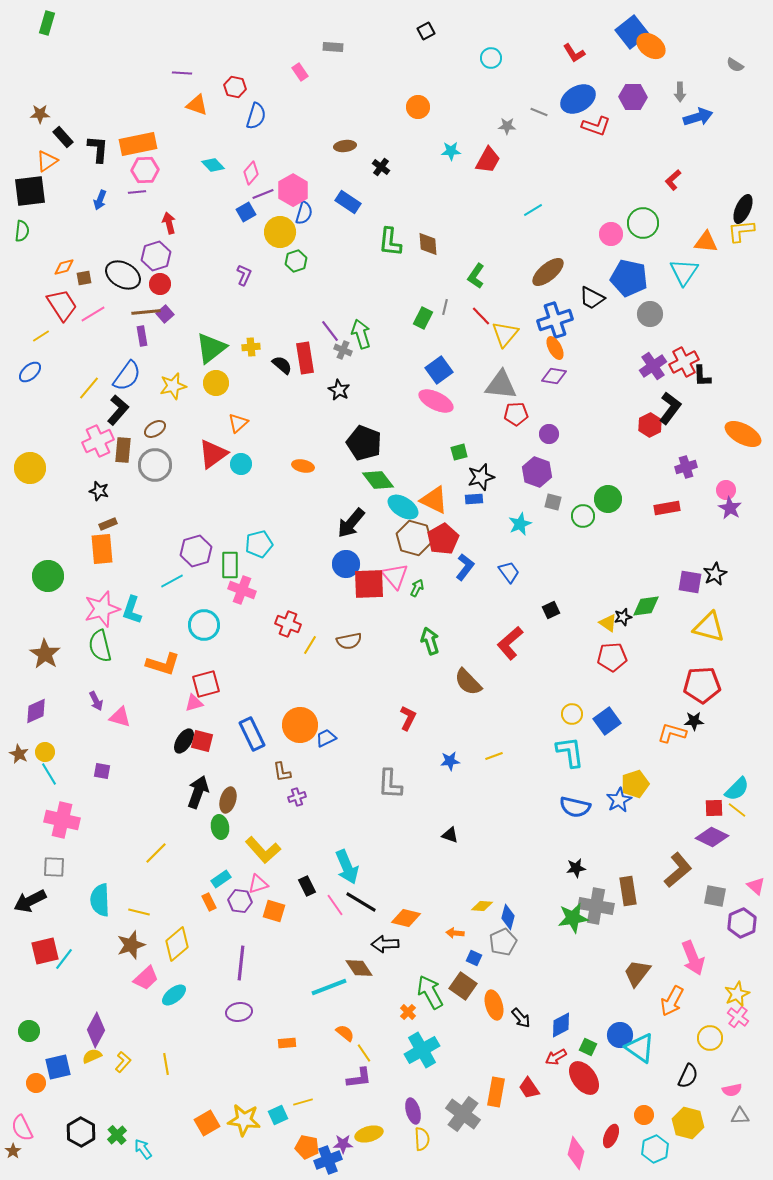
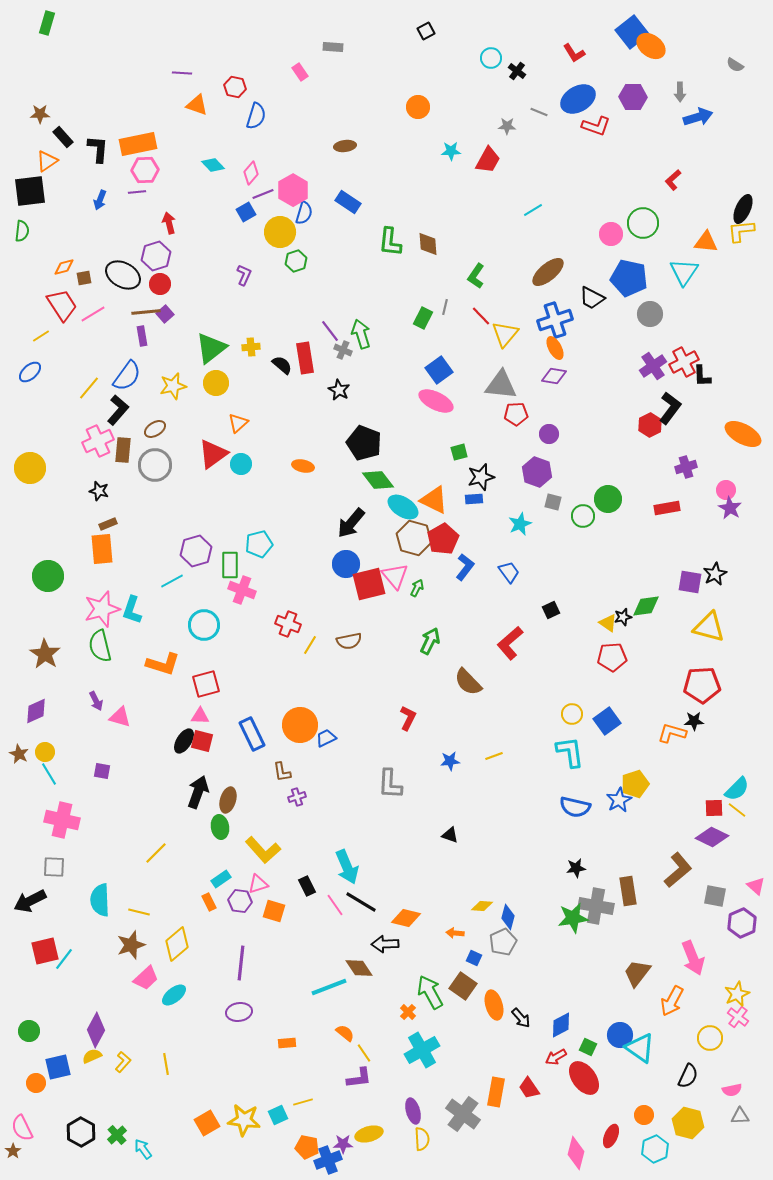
black cross at (381, 167): moved 136 px right, 96 px up
red square at (369, 584): rotated 12 degrees counterclockwise
green arrow at (430, 641): rotated 44 degrees clockwise
pink triangle at (194, 703): moved 6 px right, 13 px down; rotated 18 degrees clockwise
